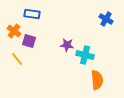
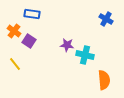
purple square: rotated 16 degrees clockwise
yellow line: moved 2 px left, 5 px down
orange semicircle: moved 7 px right
